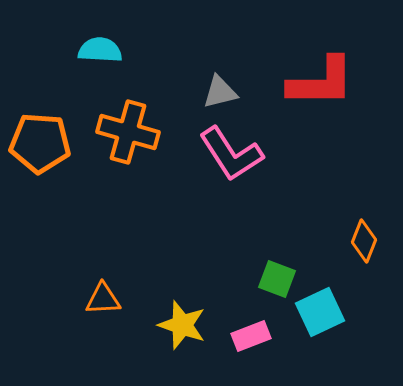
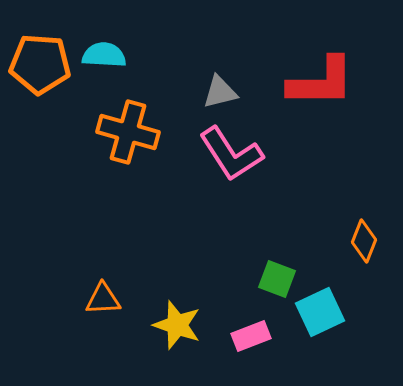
cyan semicircle: moved 4 px right, 5 px down
orange pentagon: moved 79 px up
yellow star: moved 5 px left
